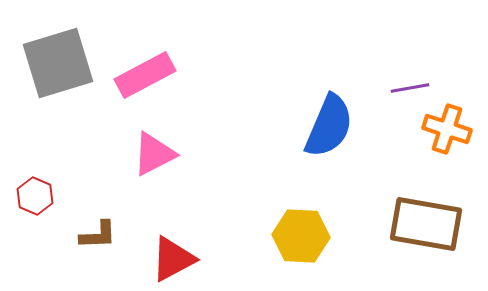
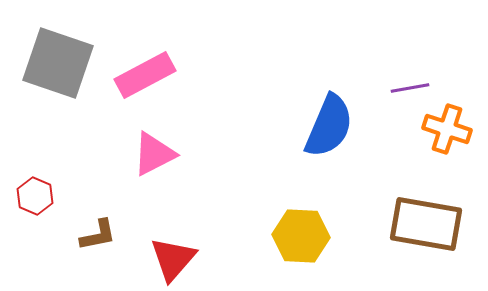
gray square: rotated 36 degrees clockwise
brown L-shape: rotated 9 degrees counterclockwise
red triangle: rotated 21 degrees counterclockwise
